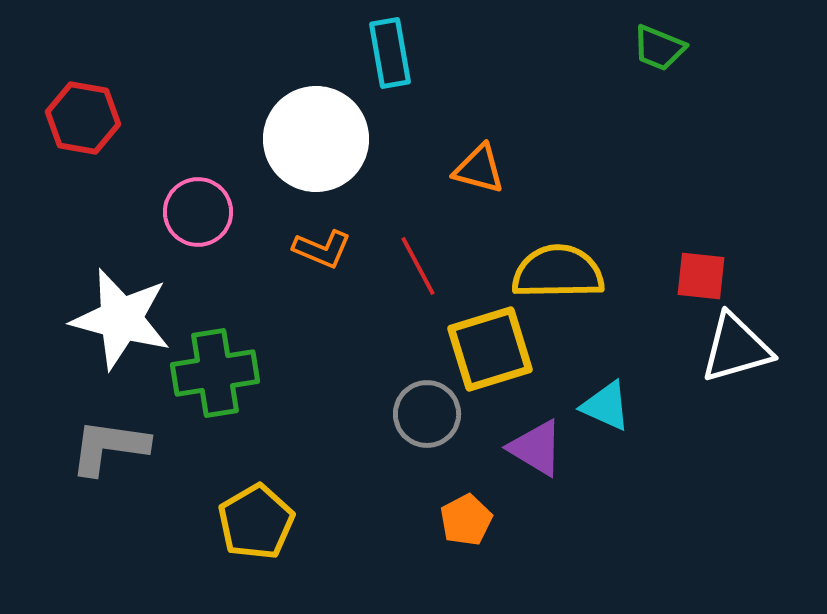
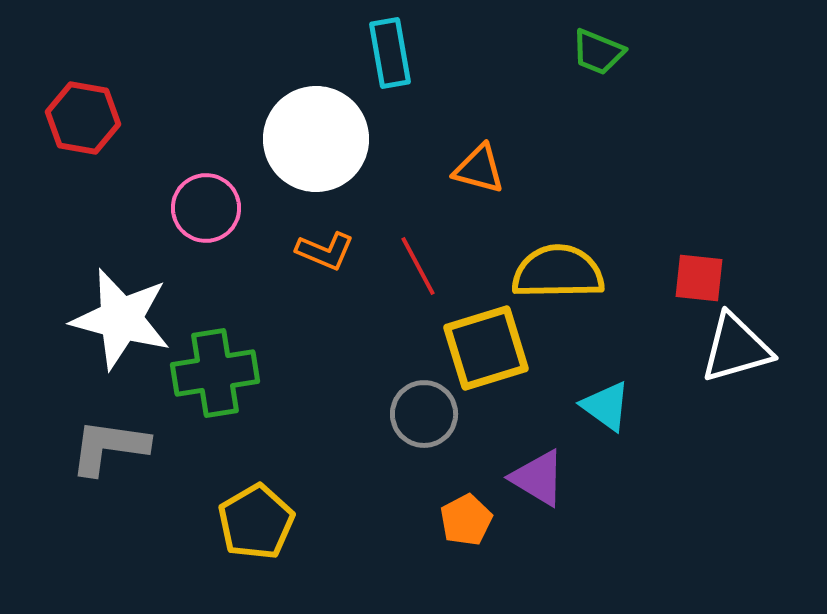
green trapezoid: moved 61 px left, 4 px down
pink circle: moved 8 px right, 4 px up
orange L-shape: moved 3 px right, 2 px down
red square: moved 2 px left, 2 px down
yellow square: moved 4 px left, 1 px up
cyan triangle: rotated 12 degrees clockwise
gray circle: moved 3 px left
purple triangle: moved 2 px right, 30 px down
